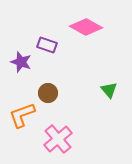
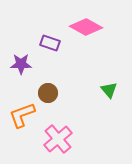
purple rectangle: moved 3 px right, 2 px up
purple star: moved 2 px down; rotated 20 degrees counterclockwise
